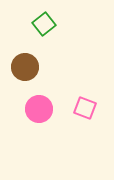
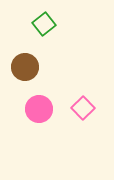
pink square: moved 2 px left; rotated 25 degrees clockwise
